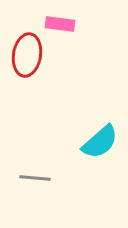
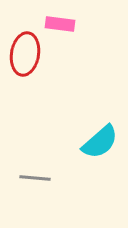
red ellipse: moved 2 px left, 1 px up
